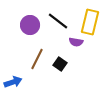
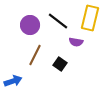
yellow rectangle: moved 4 px up
brown line: moved 2 px left, 4 px up
blue arrow: moved 1 px up
